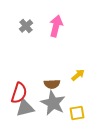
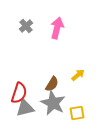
pink arrow: moved 1 px right, 2 px down
brown semicircle: rotated 56 degrees counterclockwise
